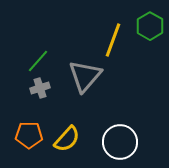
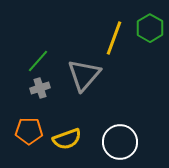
green hexagon: moved 2 px down
yellow line: moved 1 px right, 2 px up
gray triangle: moved 1 px left, 1 px up
orange pentagon: moved 4 px up
yellow semicircle: rotated 28 degrees clockwise
